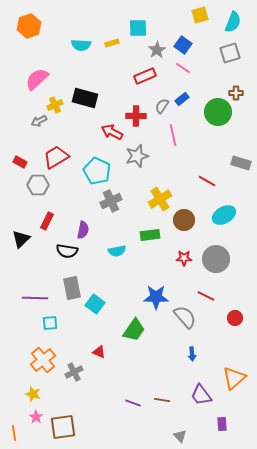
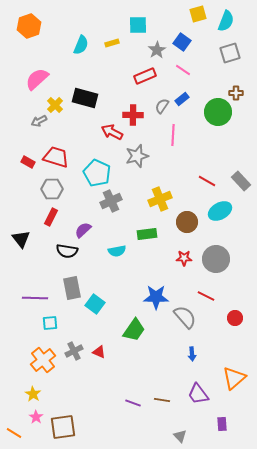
yellow square at (200, 15): moved 2 px left, 1 px up
cyan semicircle at (233, 22): moved 7 px left, 1 px up
cyan square at (138, 28): moved 3 px up
cyan semicircle at (81, 45): rotated 72 degrees counterclockwise
blue square at (183, 45): moved 1 px left, 3 px up
pink line at (183, 68): moved 2 px down
yellow cross at (55, 105): rotated 21 degrees counterclockwise
red cross at (136, 116): moved 3 px left, 1 px up
pink line at (173, 135): rotated 15 degrees clockwise
red trapezoid at (56, 157): rotated 48 degrees clockwise
red rectangle at (20, 162): moved 8 px right
gray rectangle at (241, 163): moved 18 px down; rotated 30 degrees clockwise
cyan pentagon at (97, 171): moved 2 px down
gray hexagon at (38, 185): moved 14 px right, 4 px down
yellow cross at (160, 199): rotated 10 degrees clockwise
cyan ellipse at (224, 215): moved 4 px left, 4 px up
brown circle at (184, 220): moved 3 px right, 2 px down
red rectangle at (47, 221): moved 4 px right, 4 px up
purple semicircle at (83, 230): rotated 144 degrees counterclockwise
green rectangle at (150, 235): moved 3 px left, 1 px up
black triangle at (21, 239): rotated 24 degrees counterclockwise
gray cross at (74, 372): moved 21 px up
yellow star at (33, 394): rotated 14 degrees clockwise
purple trapezoid at (201, 395): moved 3 px left, 1 px up
orange line at (14, 433): rotated 49 degrees counterclockwise
